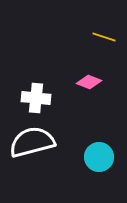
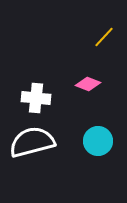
yellow line: rotated 65 degrees counterclockwise
pink diamond: moved 1 px left, 2 px down
cyan circle: moved 1 px left, 16 px up
